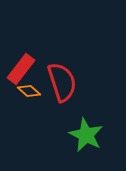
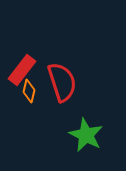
red rectangle: moved 1 px right, 1 px down
orange diamond: rotated 60 degrees clockwise
